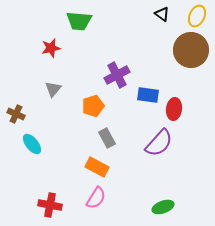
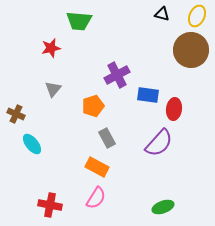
black triangle: rotated 21 degrees counterclockwise
